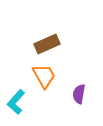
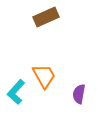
brown rectangle: moved 1 px left, 27 px up
cyan L-shape: moved 10 px up
